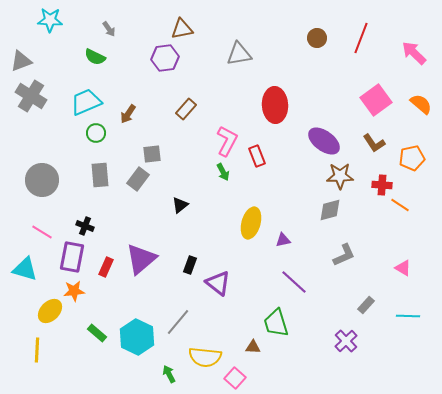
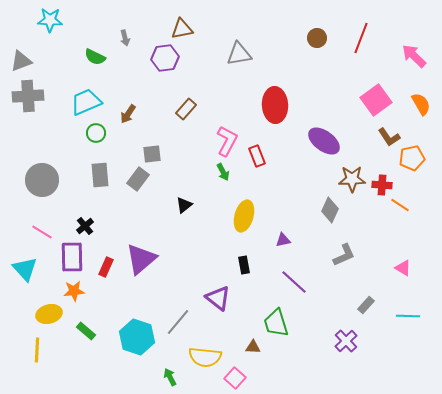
gray arrow at (109, 29): moved 16 px right, 9 px down; rotated 21 degrees clockwise
pink arrow at (414, 53): moved 3 px down
gray cross at (31, 96): moved 3 px left; rotated 36 degrees counterclockwise
orange semicircle at (421, 104): rotated 20 degrees clockwise
brown L-shape at (374, 143): moved 15 px right, 6 px up
brown star at (340, 176): moved 12 px right, 3 px down
black triangle at (180, 205): moved 4 px right
gray diamond at (330, 210): rotated 50 degrees counterclockwise
yellow ellipse at (251, 223): moved 7 px left, 7 px up
black cross at (85, 226): rotated 30 degrees clockwise
purple rectangle at (72, 257): rotated 12 degrees counterclockwise
black rectangle at (190, 265): moved 54 px right; rotated 30 degrees counterclockwise
cyan triangle at (25, 269): rotated 32 degrees clockwise
purple triangle at (218, 283): moved 15 px down
yellow ellipse at (50, 311): moved 1 px left, 3 px down; rotated 30 degrees clockwise
green rectangle at (97, 333): moved 11 px left, 2 px up
cyan hexagon at (137, 337): rotated 8 degrees counterclockwise
green arrow at (169, 374): moved 1 px right, 3 px down
